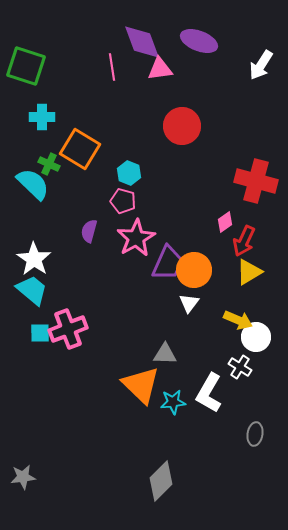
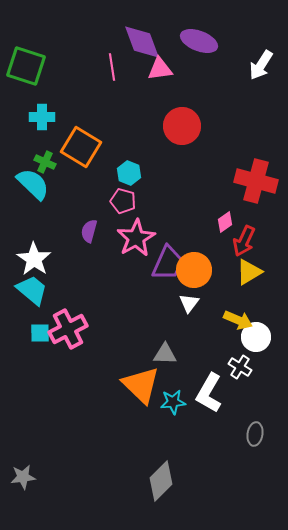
orange square: moved 1 px right, 2 px up
green cross: moved 4 px left, 2 px up
pink cross: rotated 6 degrees counterclockwise
